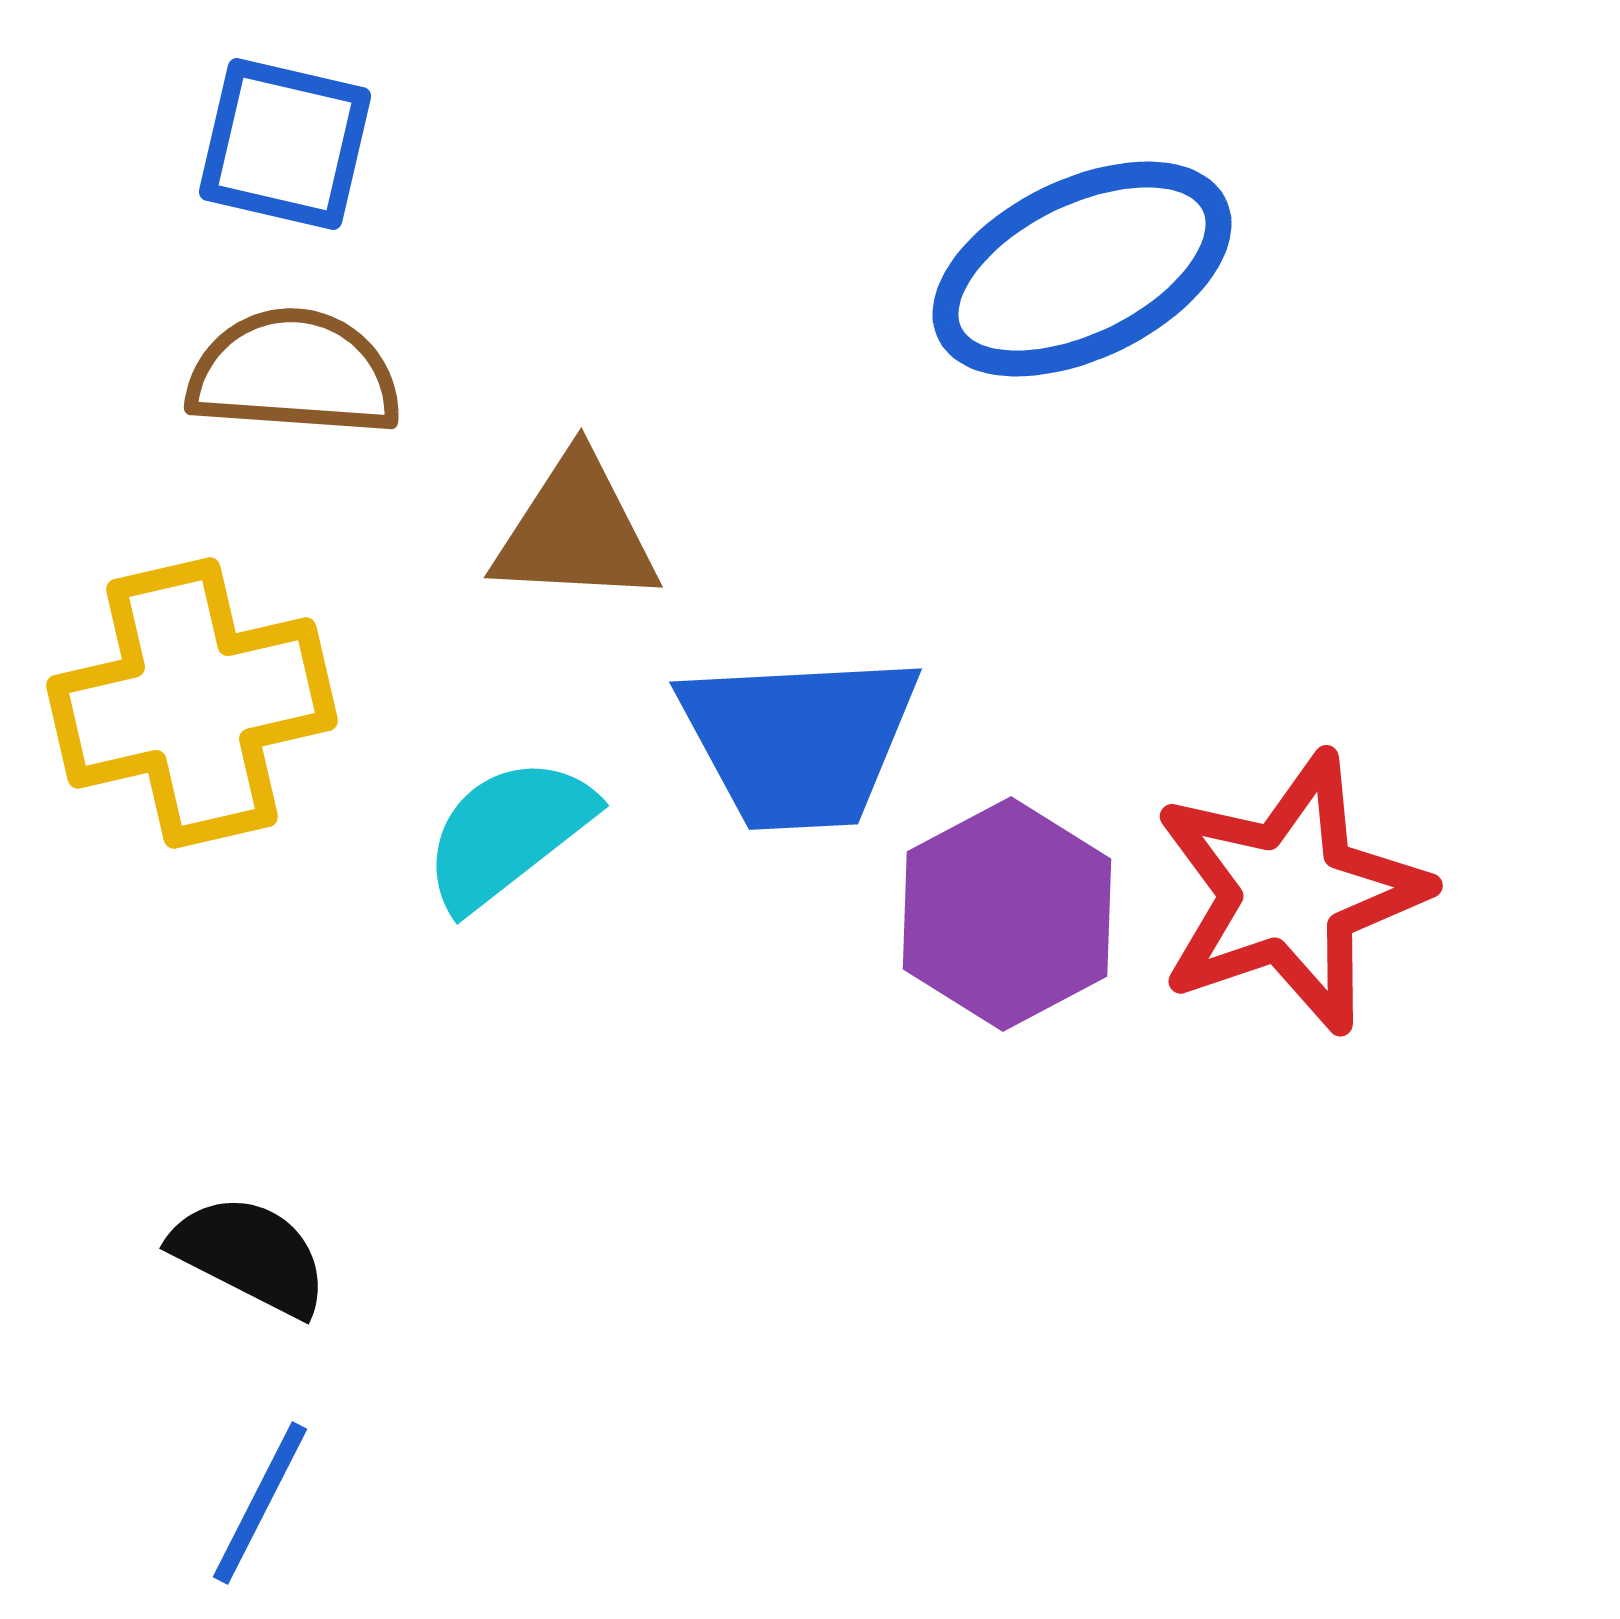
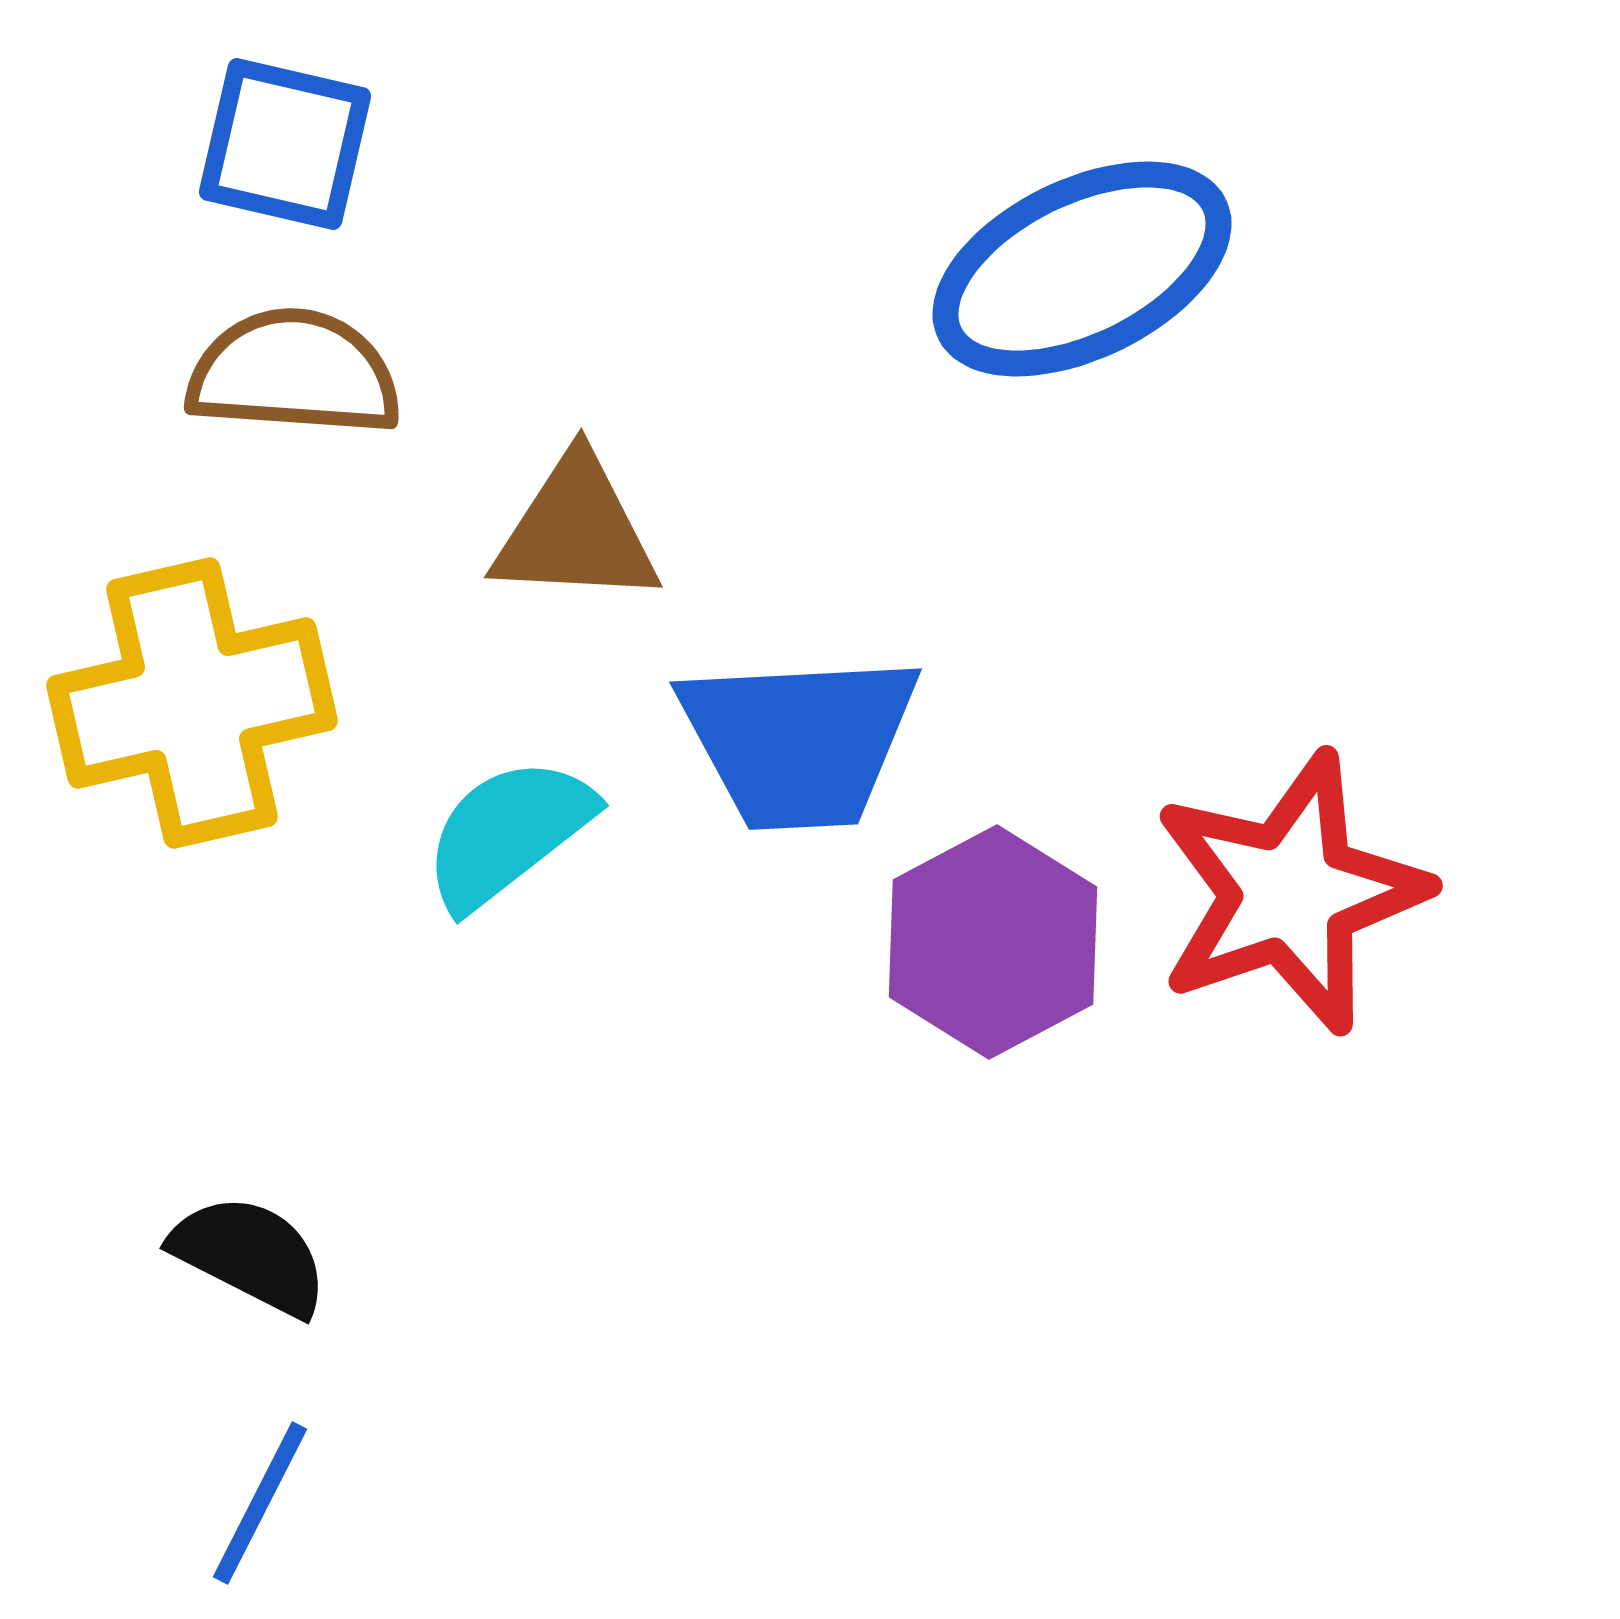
purple hexagon: moved 14 px left, 28 px down
